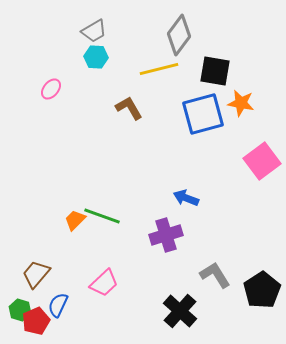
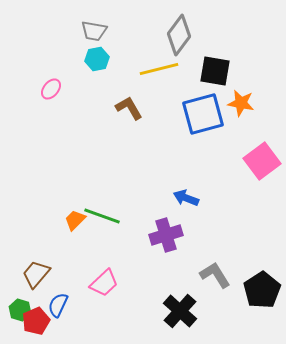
gray trapezoid: rotated 40 degrees clockwise
cyan hexagon: moved 1 px right, 2 px down; rotated 15 degrees counterclockwise
